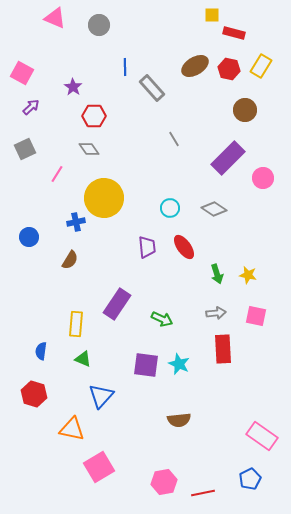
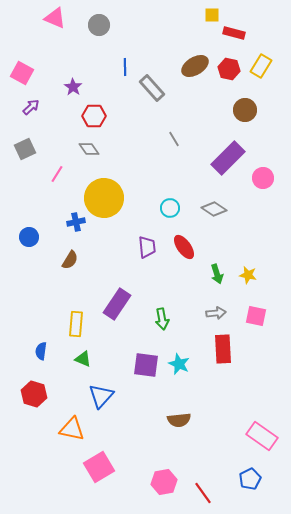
green arrow at (162, 319): rotated 55 degrees clockwise
red line at (203, 493): rotated 65 degrees clockwise
